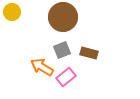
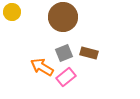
gray square: moved 2 px right, 3 px down
